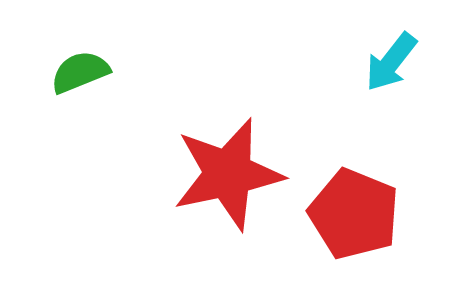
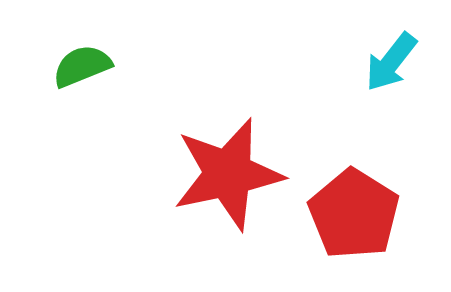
green semicircle: moved 2 px right, 6 px up
red pentagon: rotated 10 degrees clockwise
